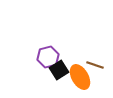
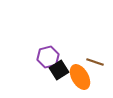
brown line: moved 3 px up
